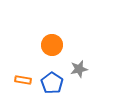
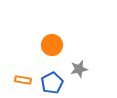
blue pentagon: rotated 10 degrees clockwise
